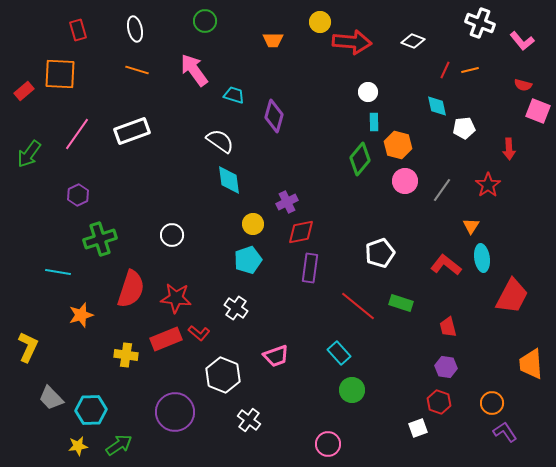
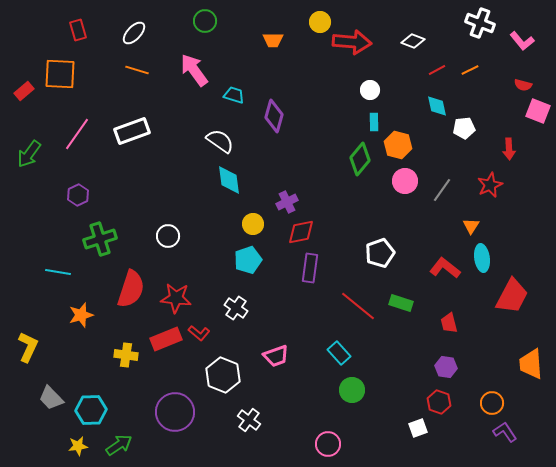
white ellipse at (135, 29): moved 1 px left, 4 px down; rotated 55 degrees clockwise
red line at (445, 70): moved 8 px left; rotated 36 degrees clockwise
orange line at (470, 70): rotated 12 degrees counterclockwise
white circle at (368, 92): moved 2 px right, 2 px up
red star at (488, 185): moved 2 px right; rotated 10 degrees clockwise
white circle at (172, 235): moved 4 px left, 1 px down
red L-shape at (446, 265): moved 1 px left, 3 px down
red trapezoid at (448, 327): moved 1 px right, 4 px up
